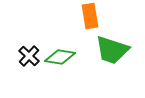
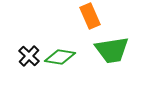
orange rectangle: rotated 15 degrees counterclockwise
green trapezoid: rotated 27 degrees counterclockwise
